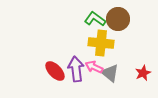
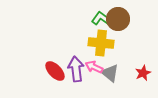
green L-shape: moved 7 px right
